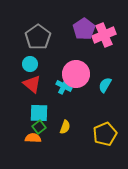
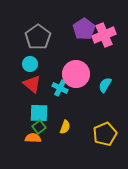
cyan cross: moved 4 px left, 2 px down
